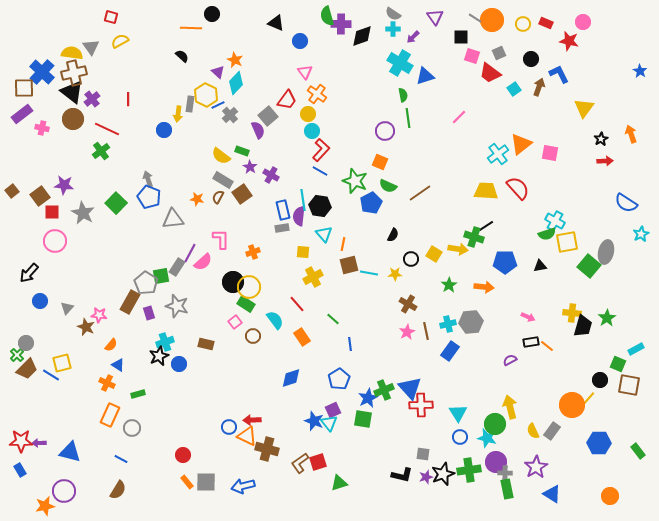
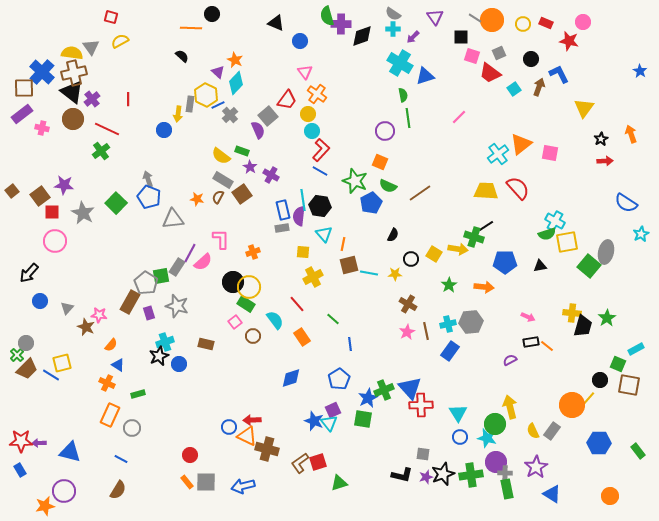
red circle at (183, 455): moved 7 px right
green cross at (469, 470): moved 2 px right, 5 px down
